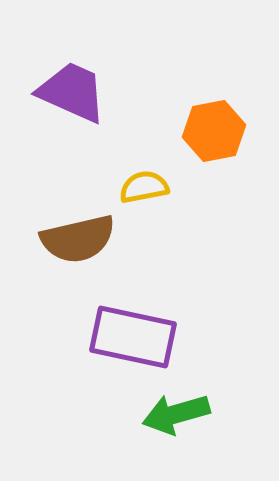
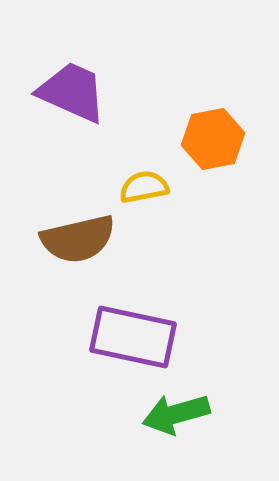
orange hexagon: moved 1 px left, 8 px down
